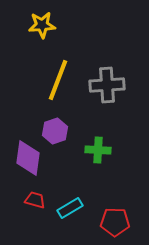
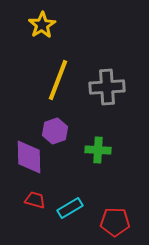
yellow star: rotated 28 degrees counterclockwise
gray cross: moved 2 px down
purple diamond: moved 1 px right, 1 px up; rotated 9 degrees counterclockwise
